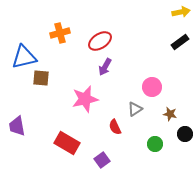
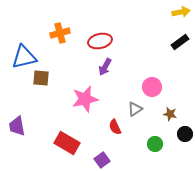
red ellipse: rotated 20 degrees clockwise
